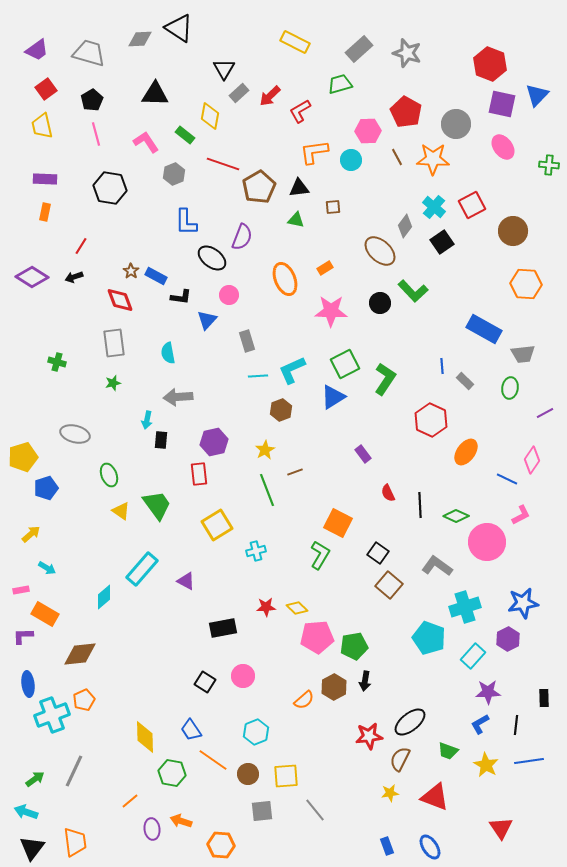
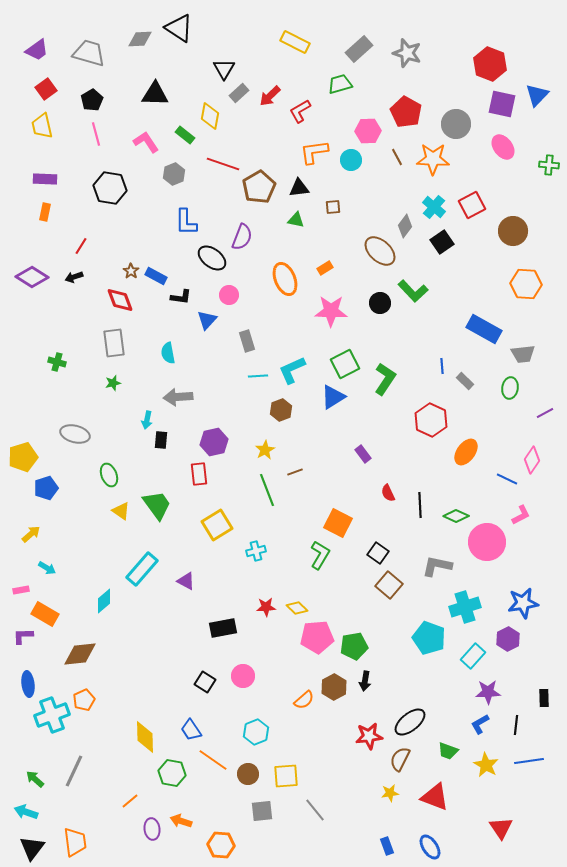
gray L-shape at (437, 566): rotated 24 degrees counterclockwise
cyan diamond at (104, 597): moved 4 px down
green arrow at (35, 779): rotated 102 degrees counterclockwise
